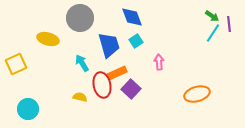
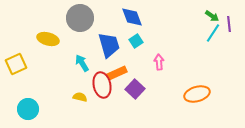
purple square: moved 4 px right
